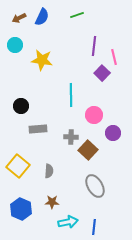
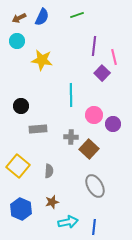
cyan circle: moved 2 px right, 4 px up
purple circle: moved 9 px up
brown square: moved 1 px right, 1 px up
brown star: rotated 16 degrees counterclockwise
